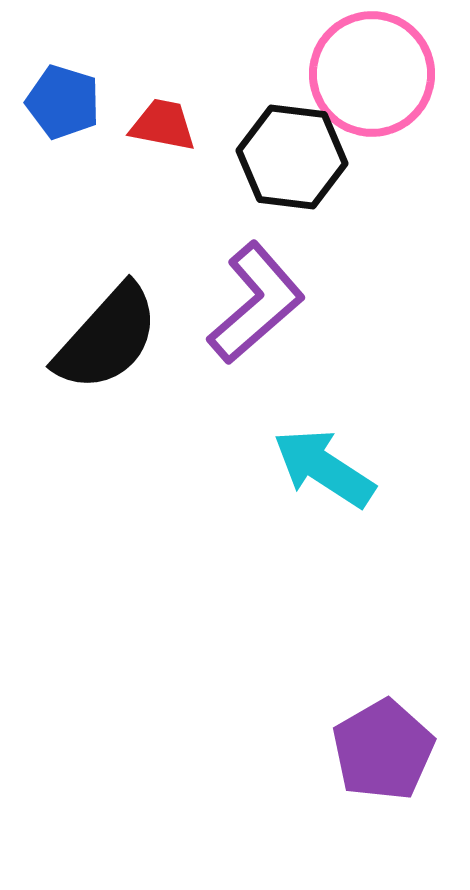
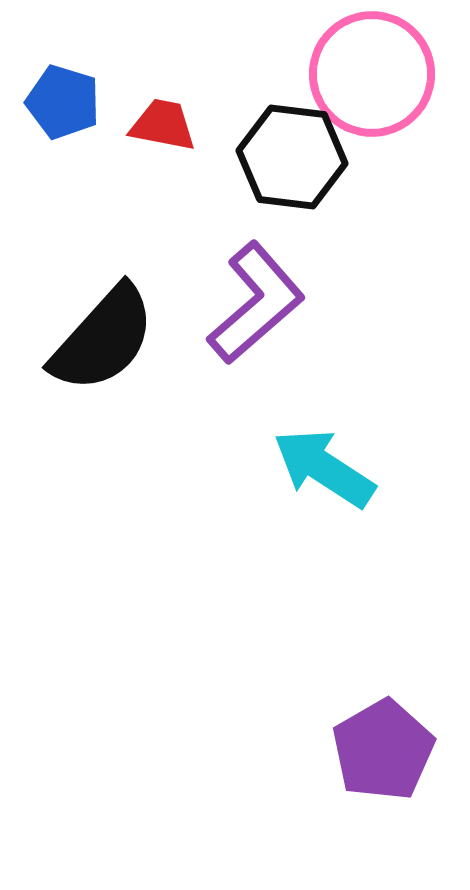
black semicircle: moved 4 px left, 1 px down
